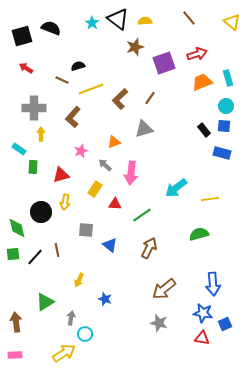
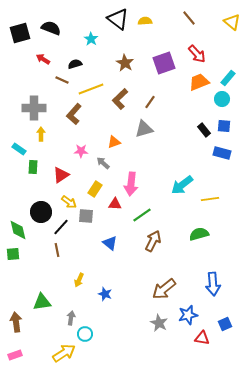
cyan star at (92, 23): moved 1 px left, 16 px down
black square at (22, 36): moved 2 px left, 3 px up
brown star at (135, 47): moved 10 px left, 16 px down; rotated 24 degrees counterclockwise
red arrow at (197, 54): rotated 66 degrees clockwise
black semicircle at (78, 66): moved 3 px left, 2 px up
red arrow at (26, 68): moved 17 px right, 9 px up
cyan rectangle at (228, 78): rotated 56 degrees clockwise
orange trapezoid at (202, 82): moved 3 px left
brown line at (150, 98): moved 4 px down
cyan circle at (226, 106): moved 4 px left, 7 px up
brown L-shape at (73, 117): moved 1 px right, 3 px up
pink star at (81, 151): rotated 24 degrees clockwise
gray arrow at (105, 165): moved 2 px left, 2 px up
pink arrow at (131, 173): moved 11 px down
red triangle at (61, 175): rotated 18 degrees counterclockwise
cyan arrow at (176, 188): moved 6 px right, 3 px up
yellow arrow at (65, 202): moved 4 px right; rotated 63 degrees counterclockwise
green diamond at (17, 228): moved 1 px right, 2 px down
gray square at (86, 230): moved 14 px up
blue triangle at (110, 245): moved 2 px up
brown arrow at (149, 248): moved 4 px right, 7 px up
black line at (35, 257): moved 26 px right, 30 px up
blue star at (105, 299): moved 5 px up
green triangle at (45, 302): moved 3 px left; rotated 24 degrees clockwise
blue star at (203, 313): moved 15 px left, 2 px down; rotated 24 degrees counterclockwise
gray star at (159, 323): rotated 12 degrees clockwise
pink rectangle at (15, 355): rotated 16 degrees counterclockwise
